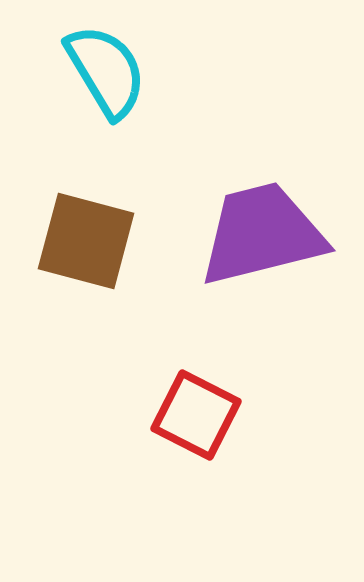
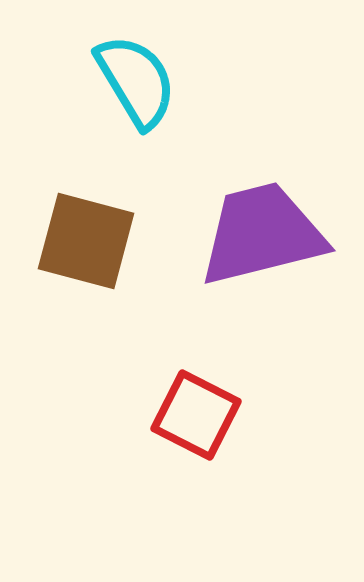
cyan semicircle: moved 30 px right, 10 px down
